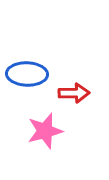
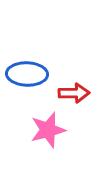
pink star: moved 3 px right, 1 px up
